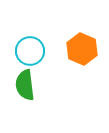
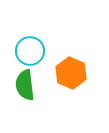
orange hexagon: moved 11 px left, 24 px down
